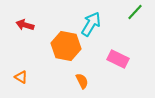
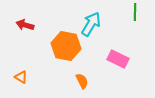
green line: rotated 42 degrees counterclockwise
